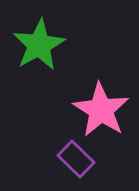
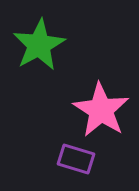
purple rectangle: rotated 27 degrees counterclockwise
